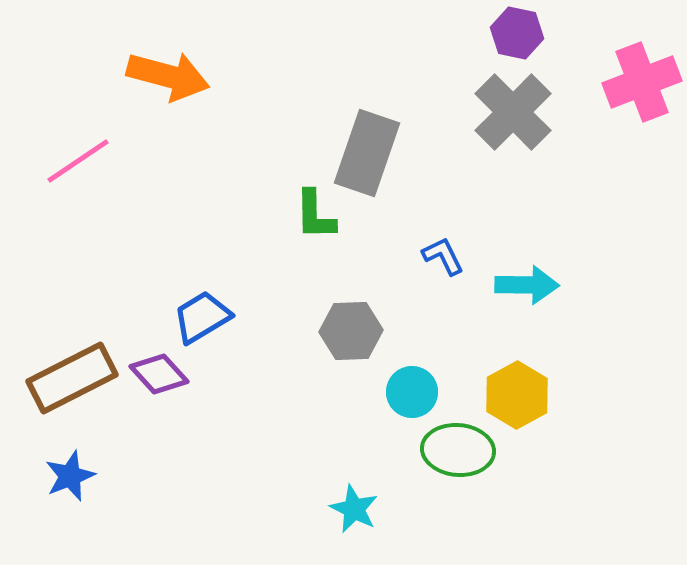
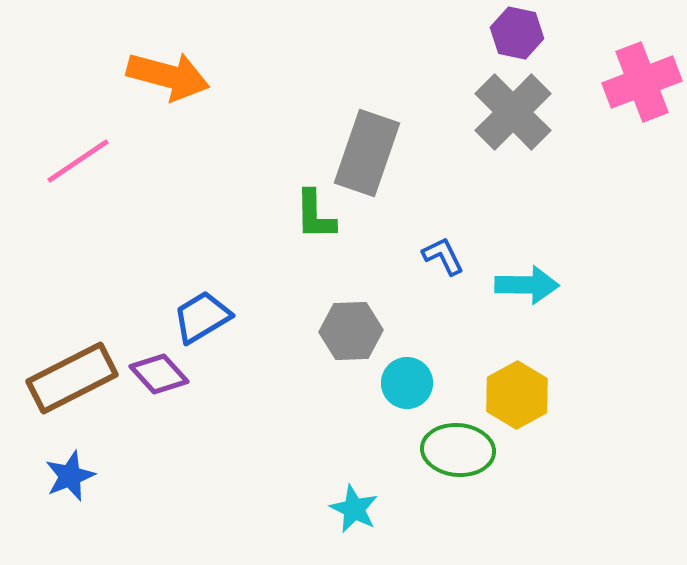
cyan circle: moved 5 px left, 9 px up
